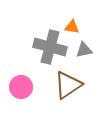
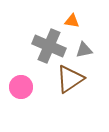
orange triangle: moved 6 px up
gray cross: moved 1 px left, 1 px up; rotated 8 degrees clockwise
brown triangle: moved 2 px right, 6 px up
